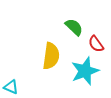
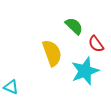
green semicircle: moved 1 px up
yellow semicircle: moved 1 px right, 3 px up; rotated 28 degrees counterclockwise
